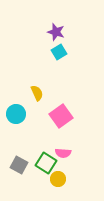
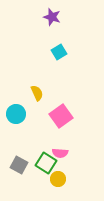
purple star: moved 4 px left, 15 px up
pink semicircle: moved 3 px left
